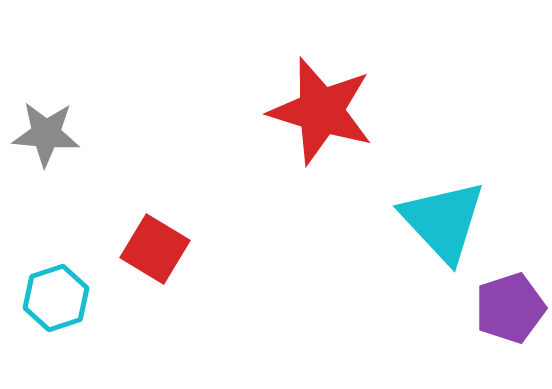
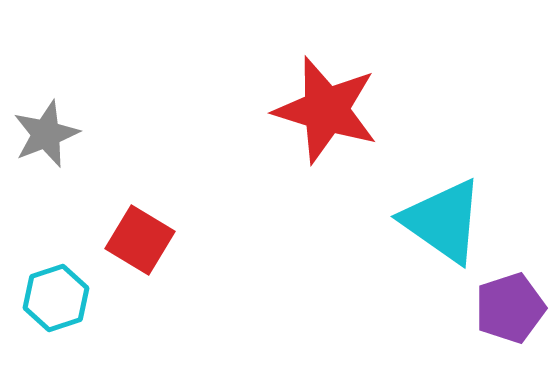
red star: moved 5 px right, 1 px up
gray star: rotated 26 degrees counterclockwise
cyan triangle: rotated 12 degrees counterclockwise
red square: moved 15 px left, 9 px up
